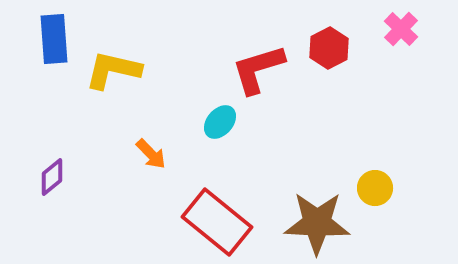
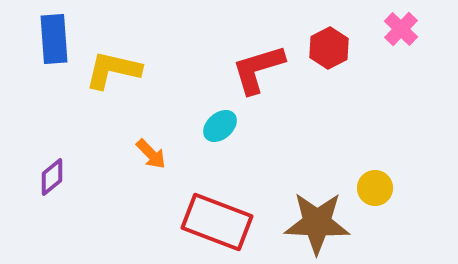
cyan ellipse: moved 4 px down; rotated 8 degrees clockwise
red rectangle: rotated 18 degrees counterclockwise
